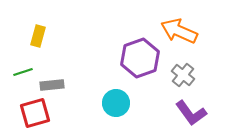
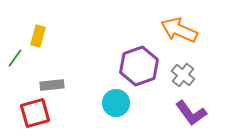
orange arrow: moved 1 px up
purple hexagon: moved 1 px left, 8 px down
green line: moved 8 px left, 14 px up; rotated 36 degrees counterclockwise
